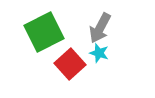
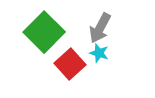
green square: rotated 18 degrees counterclockwise
